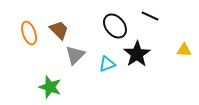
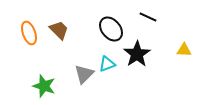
black line: moved 2 px left, 1 px down
black ellipse: moved 4 px left, 3 px down
gray triangle: moved 9 px right, 19 px down
green star: moved 6 px left, 1 px up
